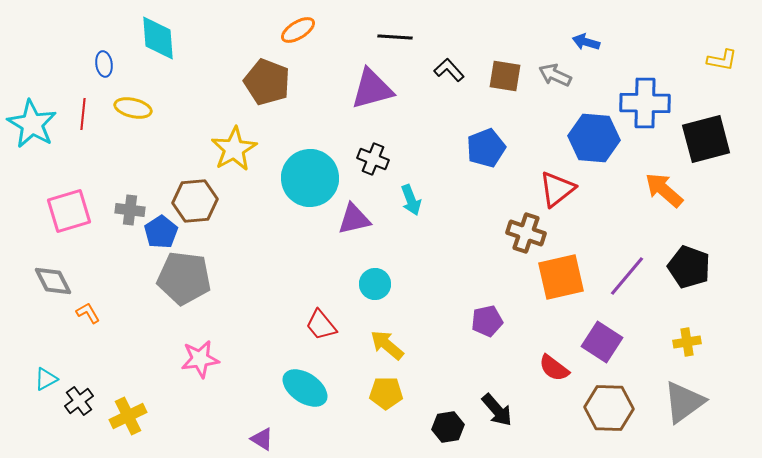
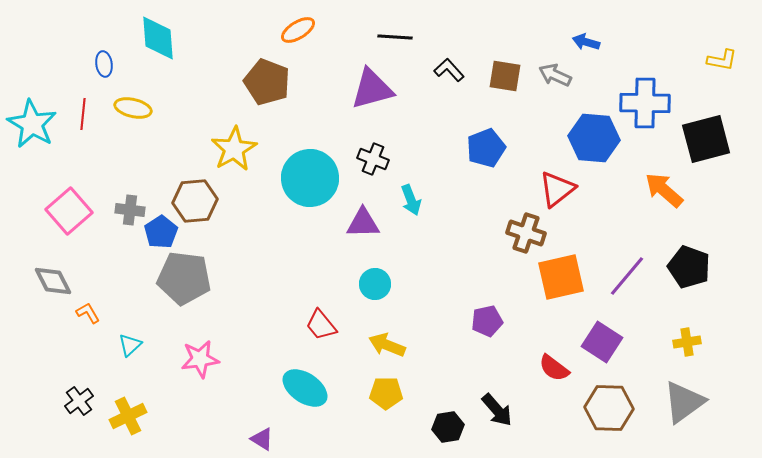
pink square at (69, 211): rotated 24 degrees counterclockwise
purple triangle at (354, 219): moved 9 px right, 4 px down; rotated 12 degrees clockwise
yellow arrow at (387, 345): rotated 18 degrees counterclockwise
cyan triangle at (46, 379): moved 84 px right, 34 px up; rotated 15 degrees counterclockwise
